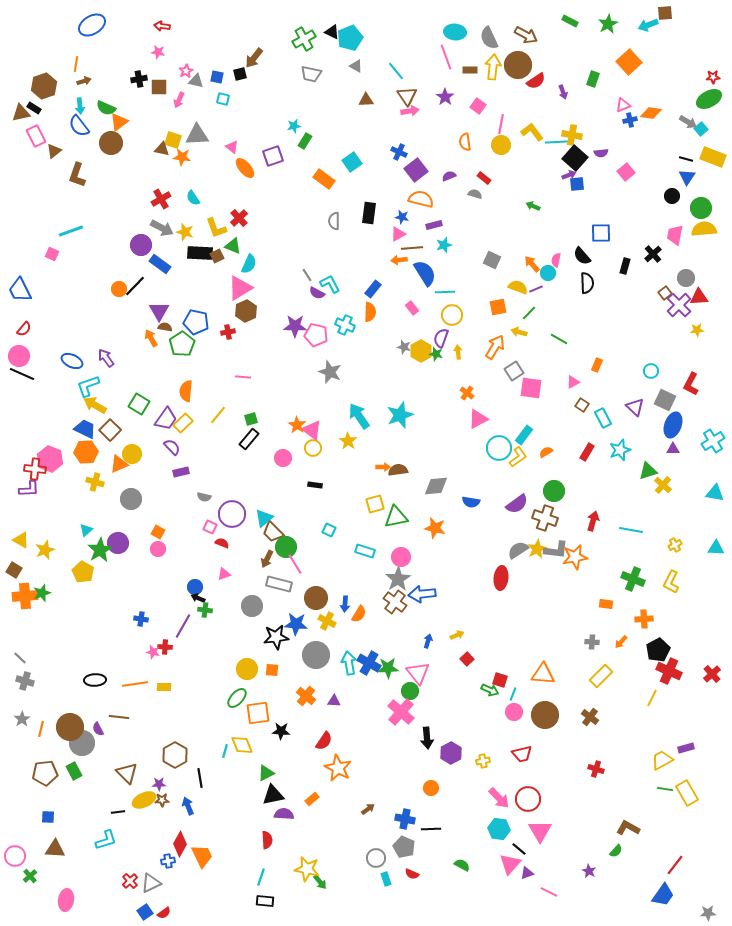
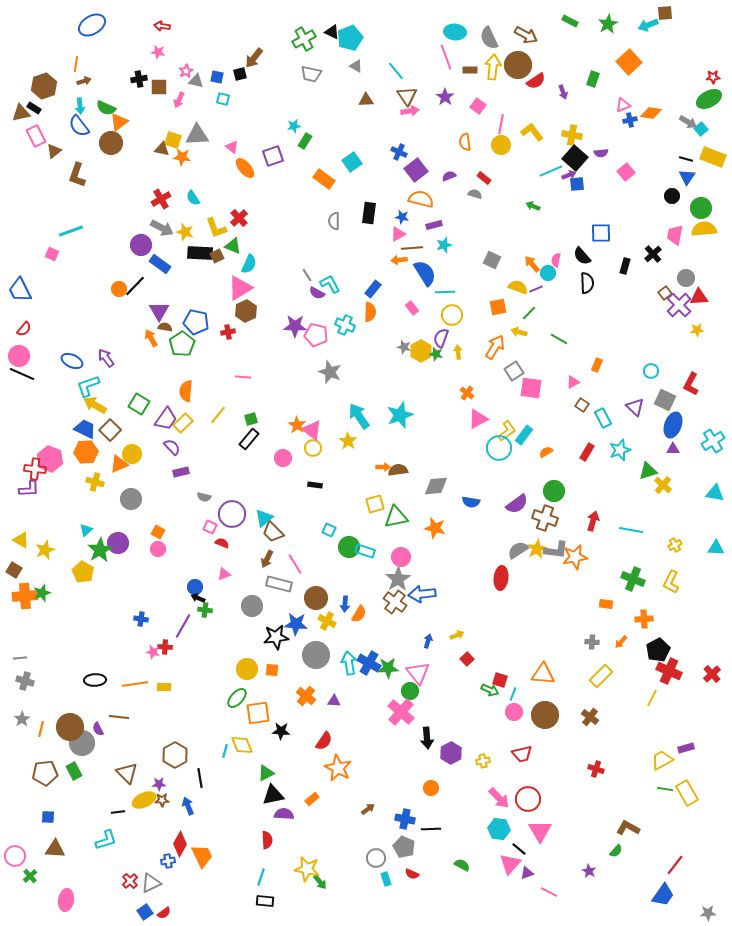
cyan line at (557, 142): moved 6 px left, 29 px down; rotated 20 degrees counterclockwise
yellow L-shape at (518, 457): moved 11 px left, 26 px up
green circle at (286, 547): moved 63 px right
gray line at (20, 658): rotated 48 degrees counterclockwise
